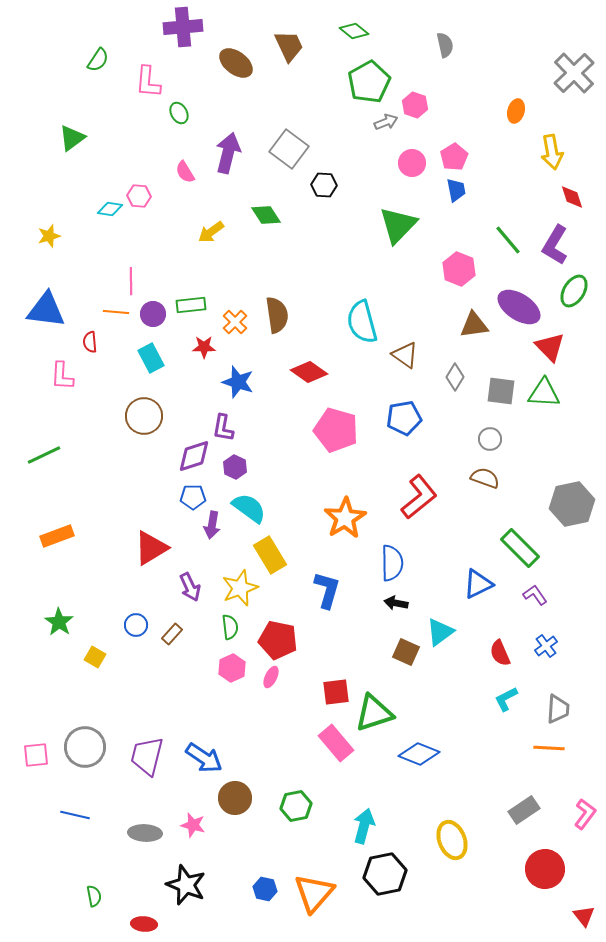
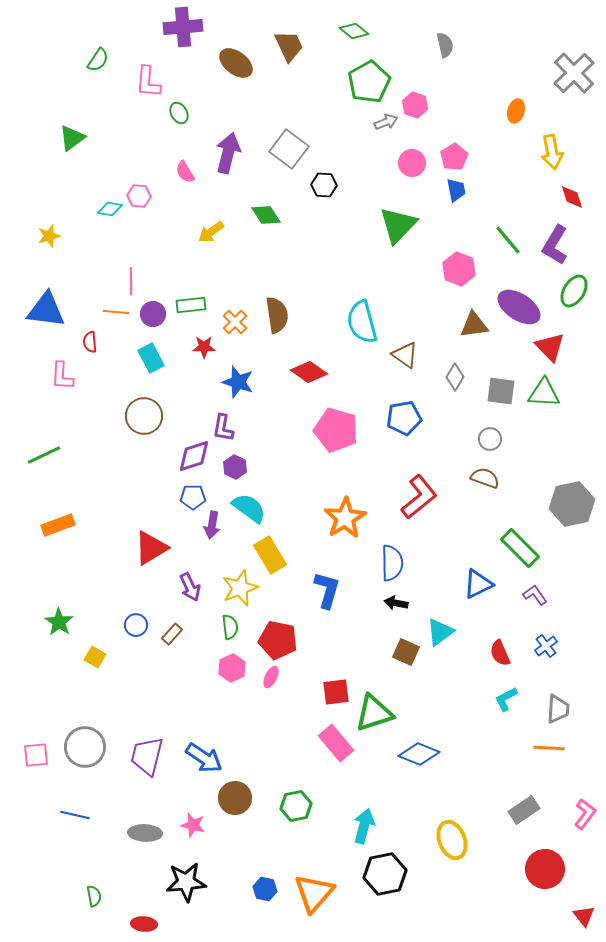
orange rectangle at (57, 536): moved 1 px right, 11 px up
black star at (186, 885): moved 3 px up; rotated 27 degrees counterclockwise
